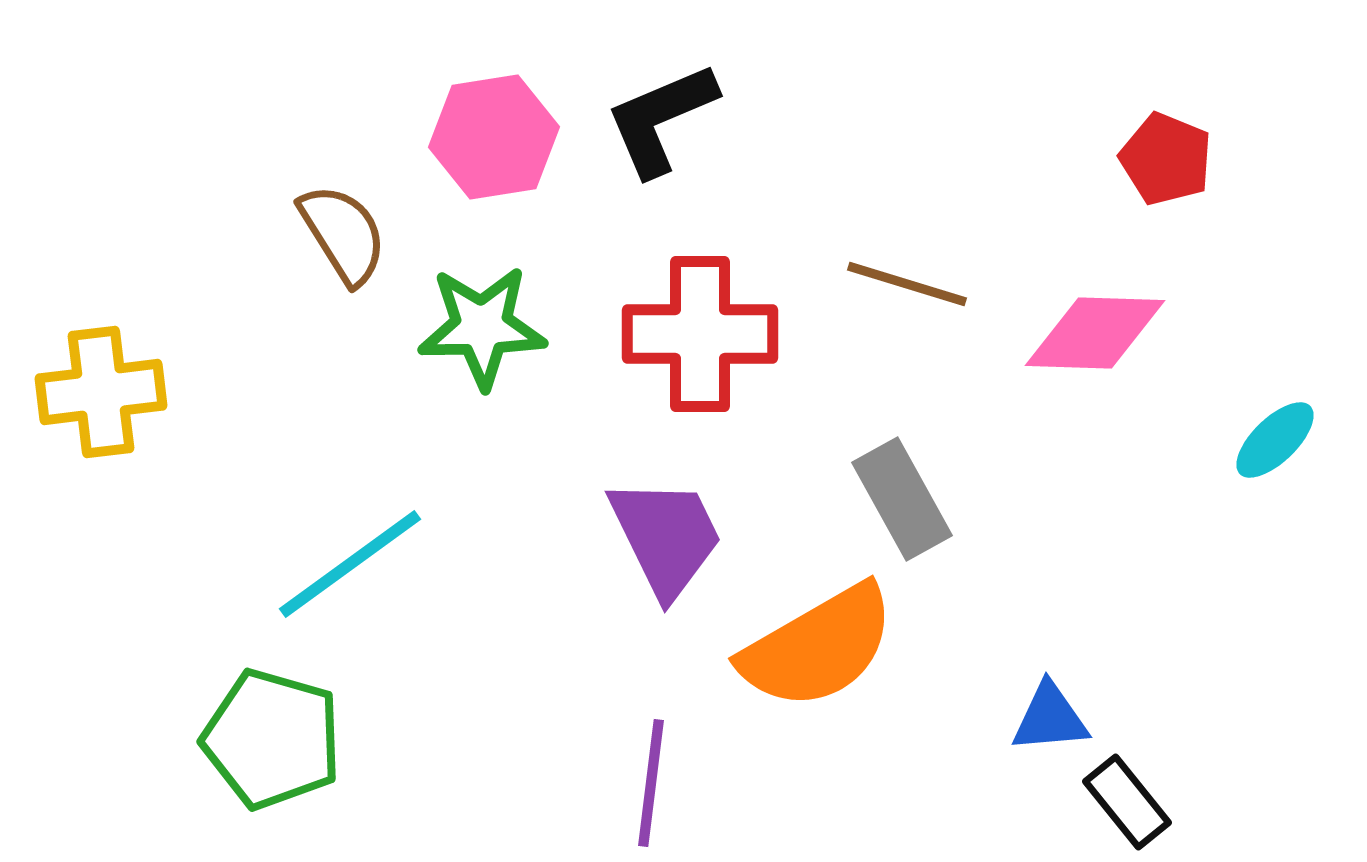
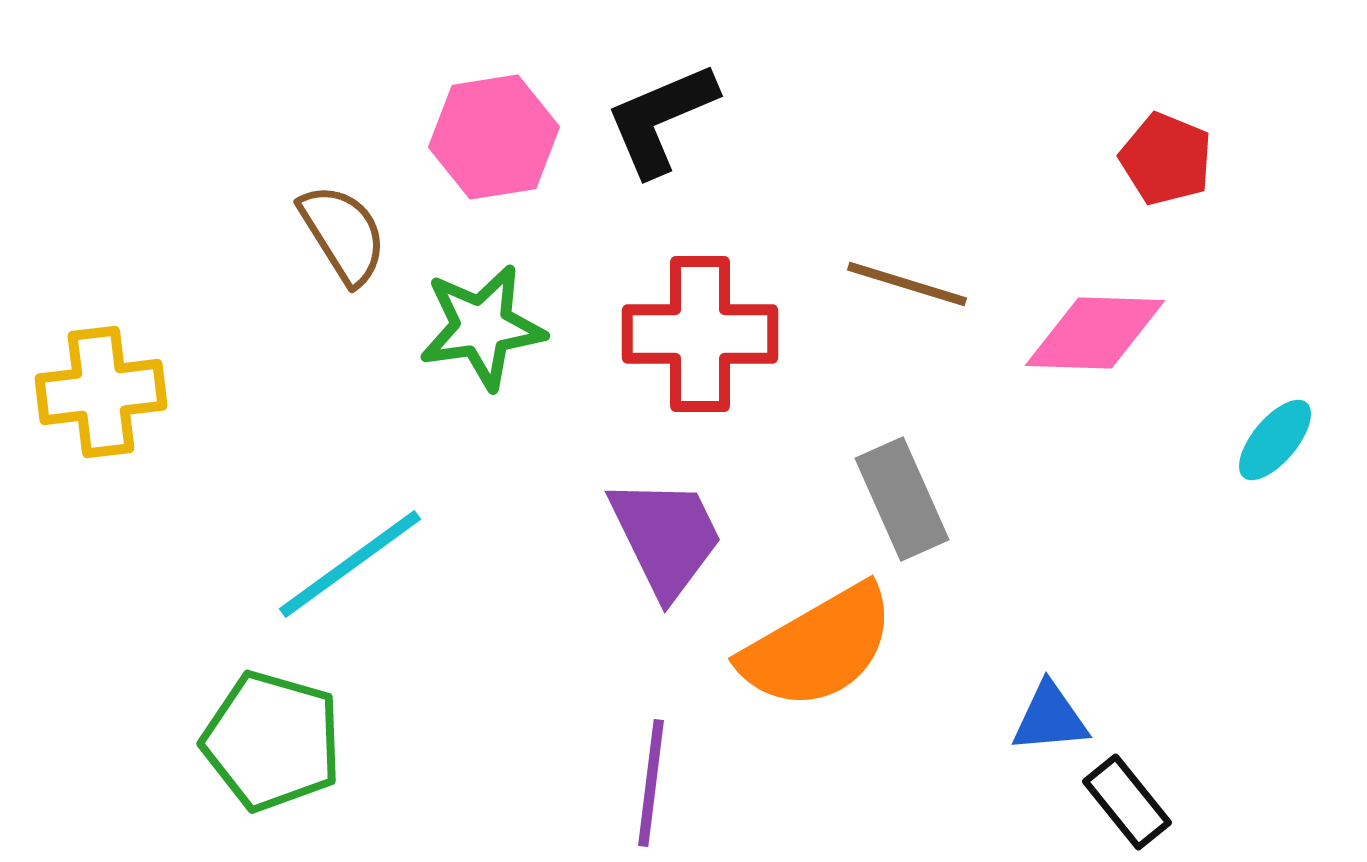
green star: rotated 7 degrees counterclockwise
cyan ellipse: rotated 6 degrees counterclockwise
gray rectangle: rotated 5 degrees clockwise
green pentagon: moved 2 px down
